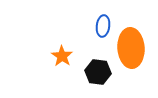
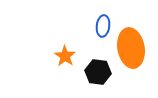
orange ellipse: rotated 6 degrees counterclockwise
orange star: moved 3 px right
